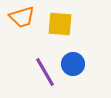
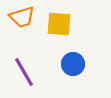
yellow square: moved 1 px left
purple line: moved 21 px left
